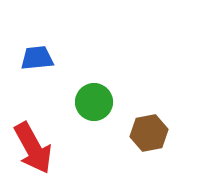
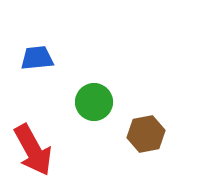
brown hexagon: moved 3 px left, 1 px down
red arrow: moved 2 px down
